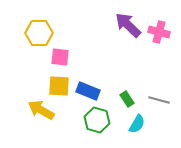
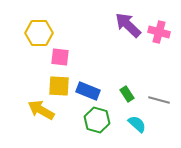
green rectangle: moved 5 px up
cyan semicircle: rotated 78 degrees counterclockwise
